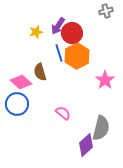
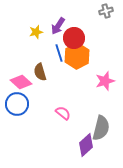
red circle: moved 2 px right, 5 px down
pink star: moved 1 px down; rotated 18 degrees clockwise
